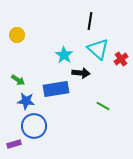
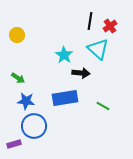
red cross: moved 11 px left, 33 px up
green arrow: moved 2 px up
blue rectangle: moved 9 px right, 9 px down
